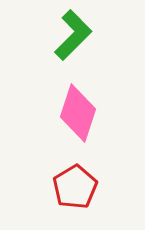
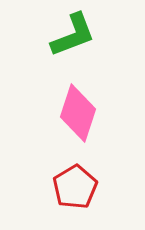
green L-shape: rotated 24 degrees clockwise
